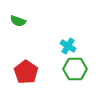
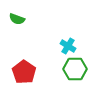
green semicircle: moved 1 px left, 2 px up
red pentagon: moved 2 px left
